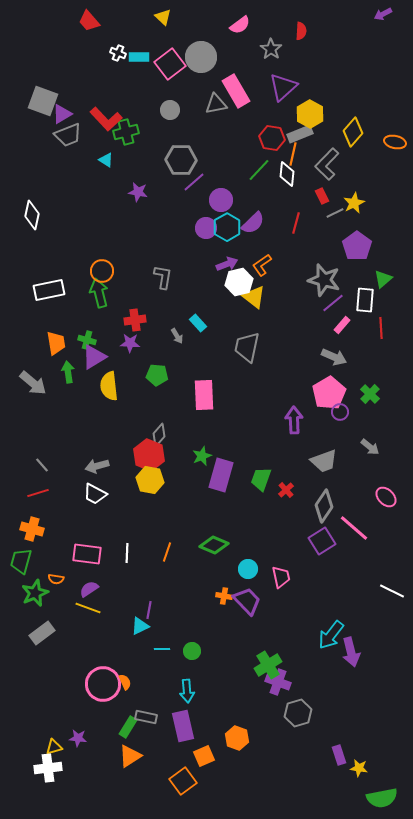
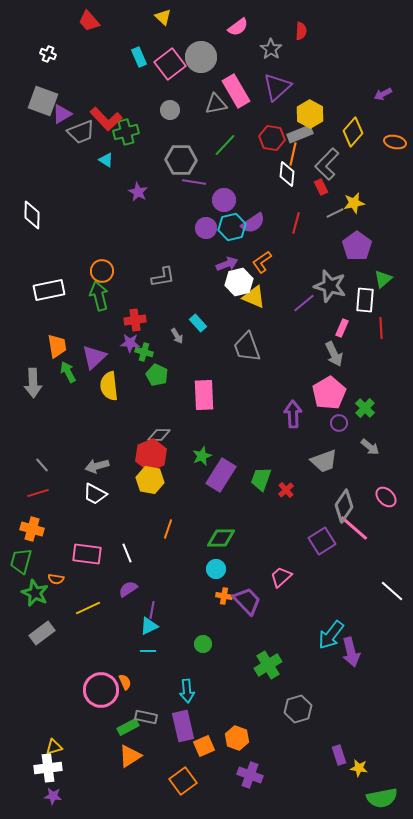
purple arrow at (383, 14): moved 80 px down
pink semicircle at (240, 25): moved 2 px left, 2 px down
white cross at (118, 53): moved 70 px left, 1 px down
cyan rectangle at (139, 57): rotated 66 degrees clockwise
purple triangle at (283, 87): moved 6 px left
gray trapezoid at (68, 135): moved 13 px right, 3 px up
green line at (259, 170): moved 34 px left, 25 px up
purple line at (194, 182): rotated 50 degrees clockwise
purple star at (138, 192): rotated 18 degrees clockwise
red rectangle at (322, 196): moved 1 px left, 9 px up
purple circle at (221, 200): moved 3 px right
yellow star at (354, 203): rotated 15 degrees clockwise
white diamond at (32, 215): rotated 12 degrees counterclockwise
purple semicircle at (253, 223): rotated 10 degrees clockwise
cyan hexagon at (227, 227): moved 5 px right; rotated 16 degrees clockwise
orange L-shape at (262, 265): moved 3 px up
gray L-shape at (163, 277): rotated 70 degrees clockwise
gray star at (324, 280): moved 6 px right, 6 px down
green arrow at (99, 293): moved 3 px down
yellow triangle at (254, 297): rotated 15 degrees counterclockwise
purple line at (333, 303): moved 29 px left
pink rectangle at (342, 325): moved 3 px down; rotated 18 degrees counterclockwise
green cross at (87, 340): moved 57 px right, 12 px down
orange trapezoid at (56, 343): moved 1 px right, 3 px down
gray trapezoid at (247, 347): rotated 32 degrees counterclockwise
purple triangle at (94, 357): rotated 12 degrees counterclockwise
gray arrow at (334, 357): moved 3 px up; rotated 40 degrees clockwise
green arrow at (68, 372): rotated 20 degrees counterclockwise
green pentagon at (157, 375): rotated 20 degrees clockwise
gray arrow at (33, 383): rotated 48 degrees clockwise
green cross at (370, 394): moved 5 px left, 14 px down
purple circle at (340, 412): moved 1 px left, 11 px down
purple arrow at (294, 420): moved 1 px left, 6 px up
gray diamond at (159, 435): rotated 50 degrees clockwise
red hexagon at (149, 455): moved 2 px right; rotated 16 degrees clockwise
purple rectangle at (221, 475): rotated 16 degrees clockwise
gray diamond at (324, 506): moved 20 px right
green diamond at (214, 545): moved 7 px right, 7 px up; rotated 24 degrees counterclockwise
orange line at (167, 552): moved 1 px right, 23 px up
white line at (127, 553): rotated 24 degrees counterclockwise
cyan circle at (248, 569): moved 32 px left
pink trapezoid at (281, 577): rotated 120 degrees counterclockwise
purple semicircle at (89, 589): moved 39 px right
white line at (392, 591): rotated 15 degrees clockwise
green star at (35, 593): rotated 24 degrees counterclockwise
yellow line at (88, 608): rotated 45 degrees counterclockwise
purple line at (149, 610): moved 3 px right
cyan triangle at (140, 626): moved 9 px right
cyan line at (162, 649): moved 14 px left, 2 px down
green circle at (192, 651): moved 11 px right, 7 px up
purple cross at (278, 682): moved 28 px left, 93 px down
pink circle at (103, 684): moved 2 px left, 6 px down
gray hexagon at (298, 713): moved 4 px up
green rectangle at (128, 727): rotated 30 degrees clockwise
purple star at (78, 738): moved 25 px left, 58 px down
orange square at (204, 756): moved 10 px up
